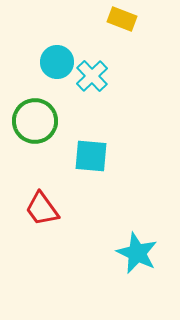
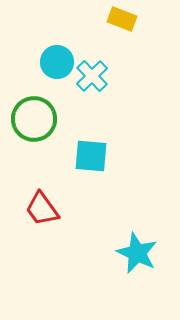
green circle: moved 1 px left, 2 px up
